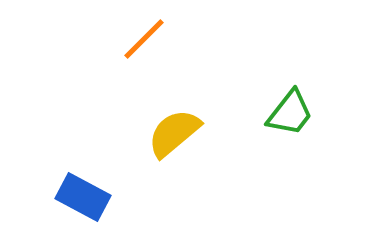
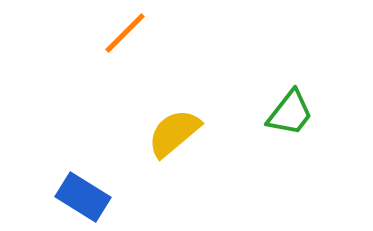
orange line: moved 19 px left, 6 px up
blue rectangle: rotated 4 degrees clockwise
